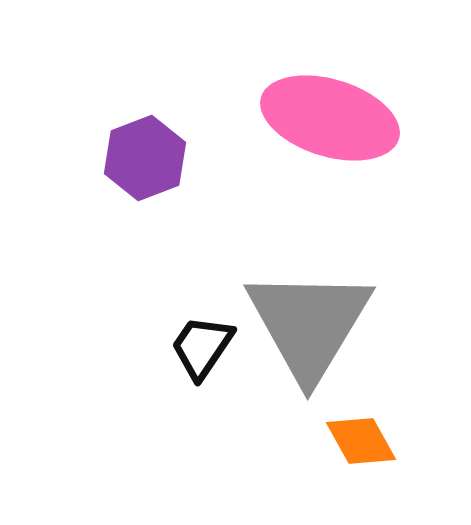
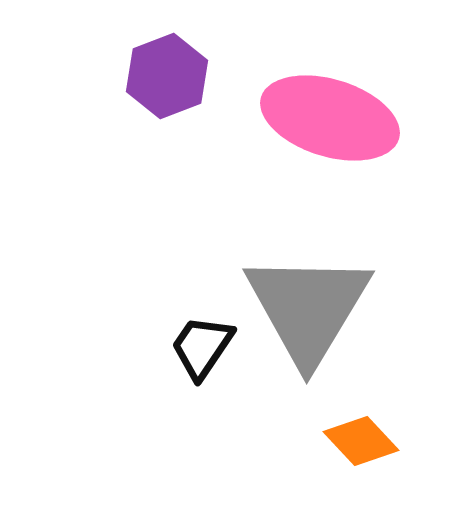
purple hexagon: moved 22 px right, 82 px up
gray triangle: moved 1 px left, 16 px up
orange diamond: rotated 14 degrees counterclockwise
